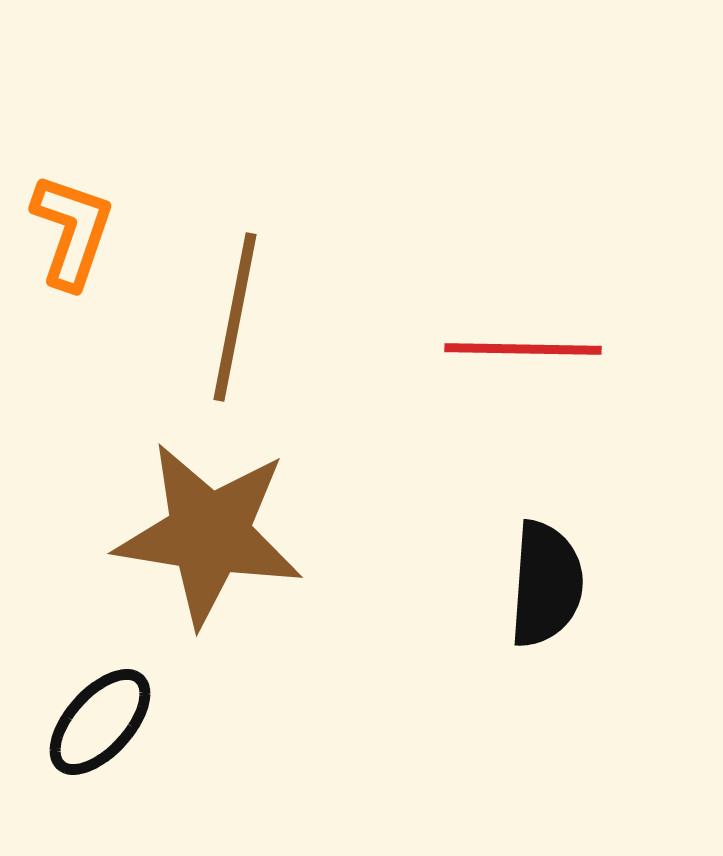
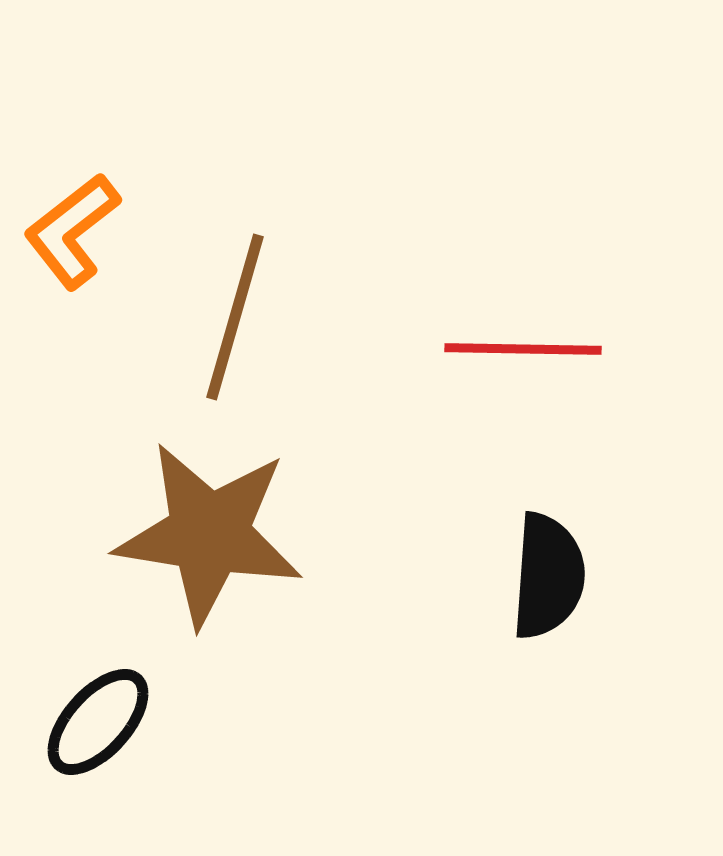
orange L-shape: rotated 147 degrees counterclockwise
brown line: rotated 5 degrees clockwise
black semicircle: moved 2 px right, 8 px up
black ellipse: moved 2 px left
